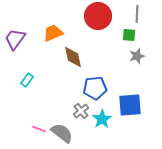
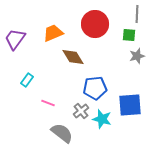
red circle: moved 3 px left, 8 px down
brown diamond: rotated 20 degrees counterclockwise
cyan star: rotated 24 degrees counterclockwise
pink line: moved 9 px right, 26 px up
